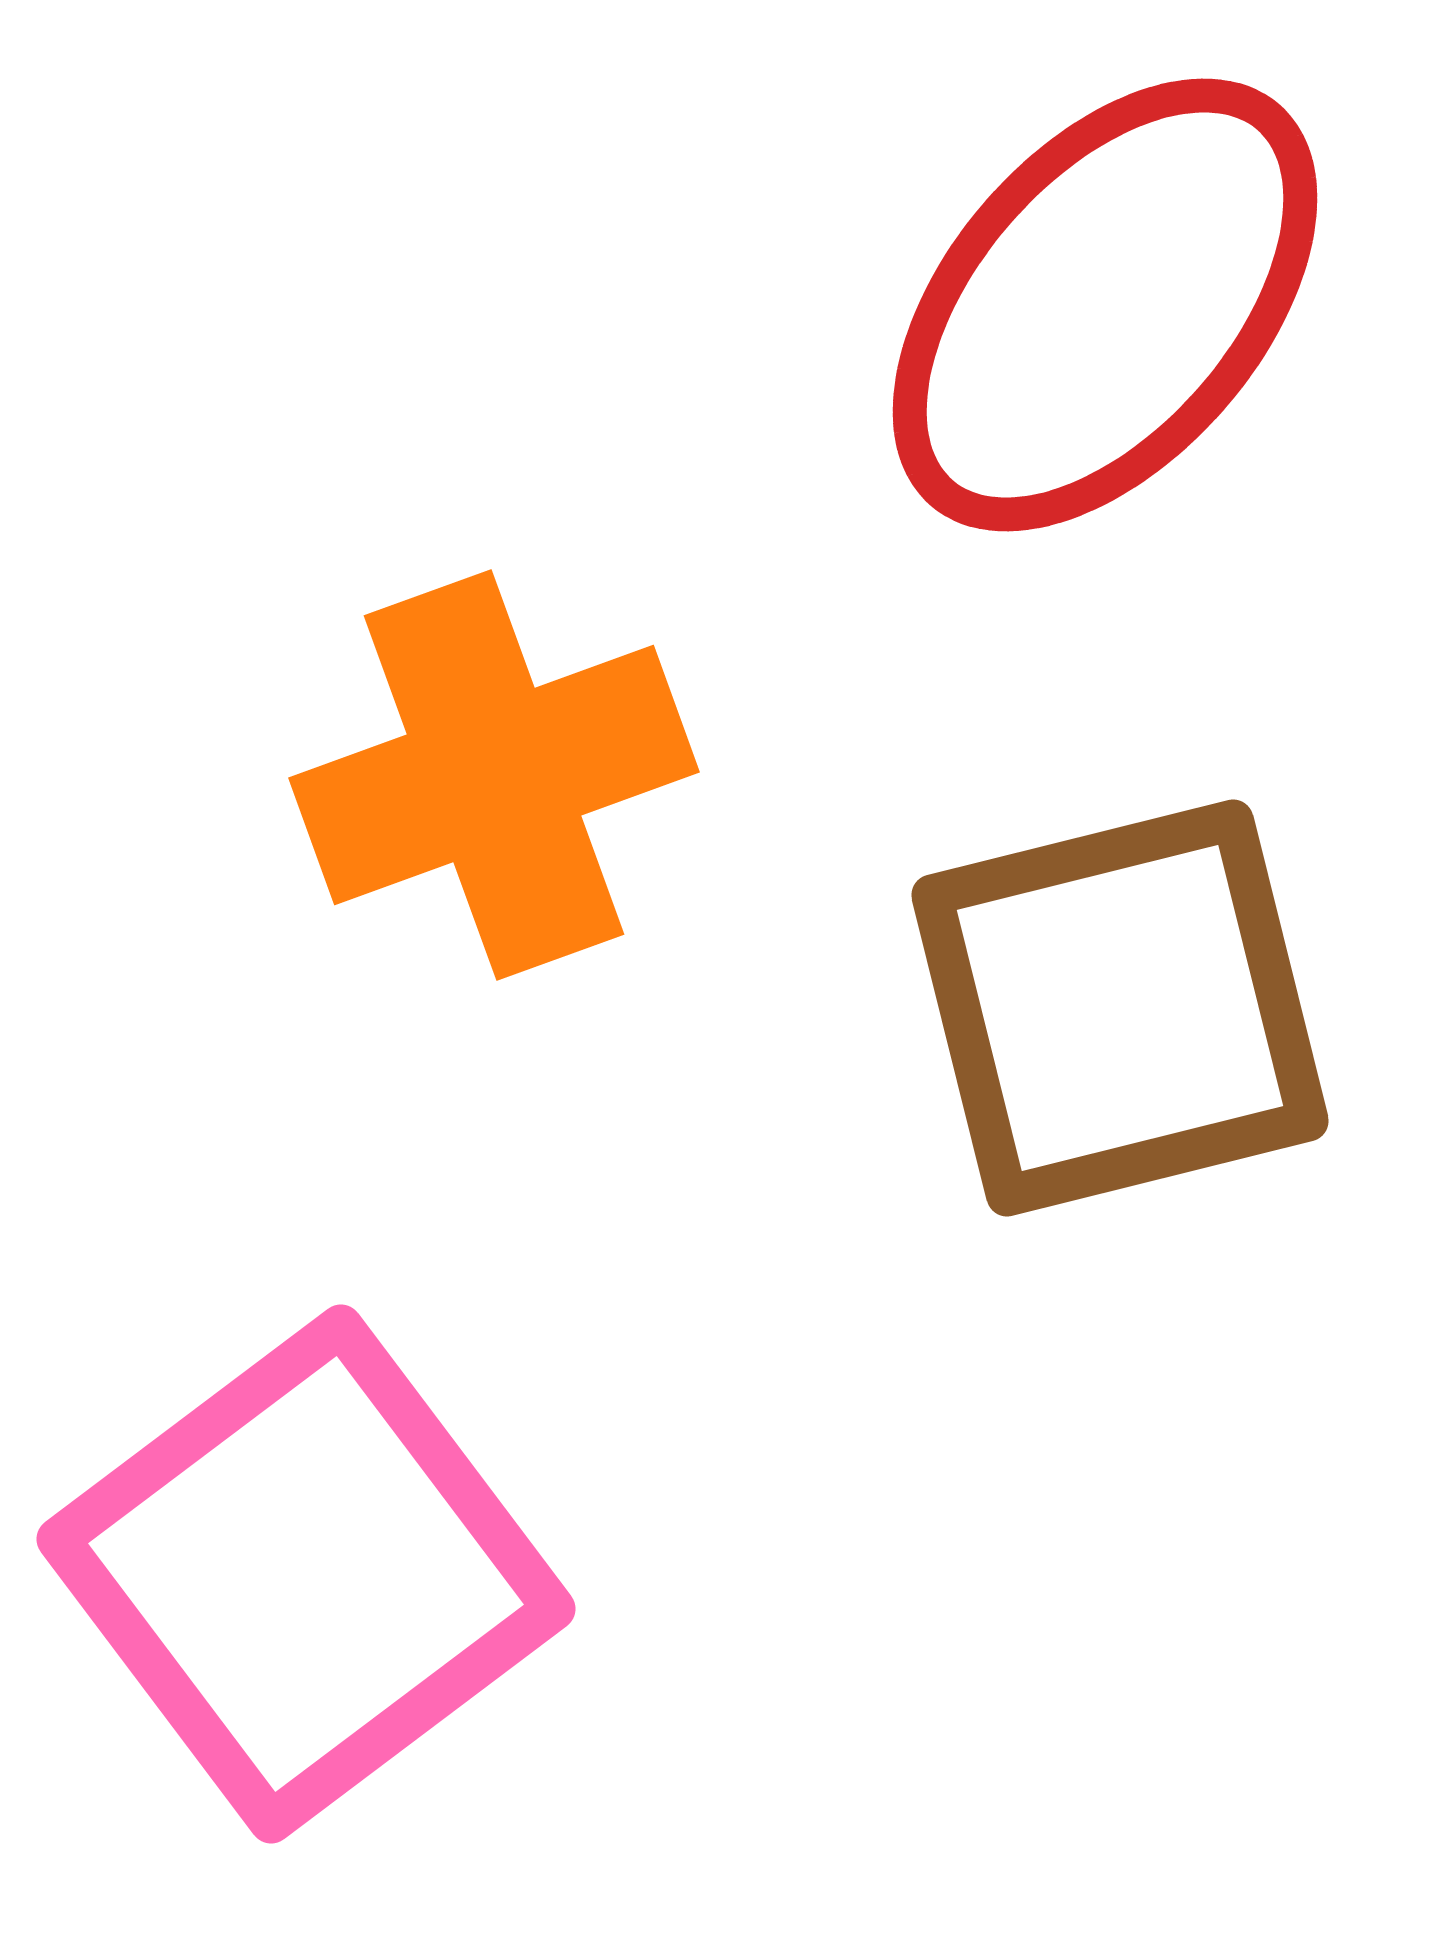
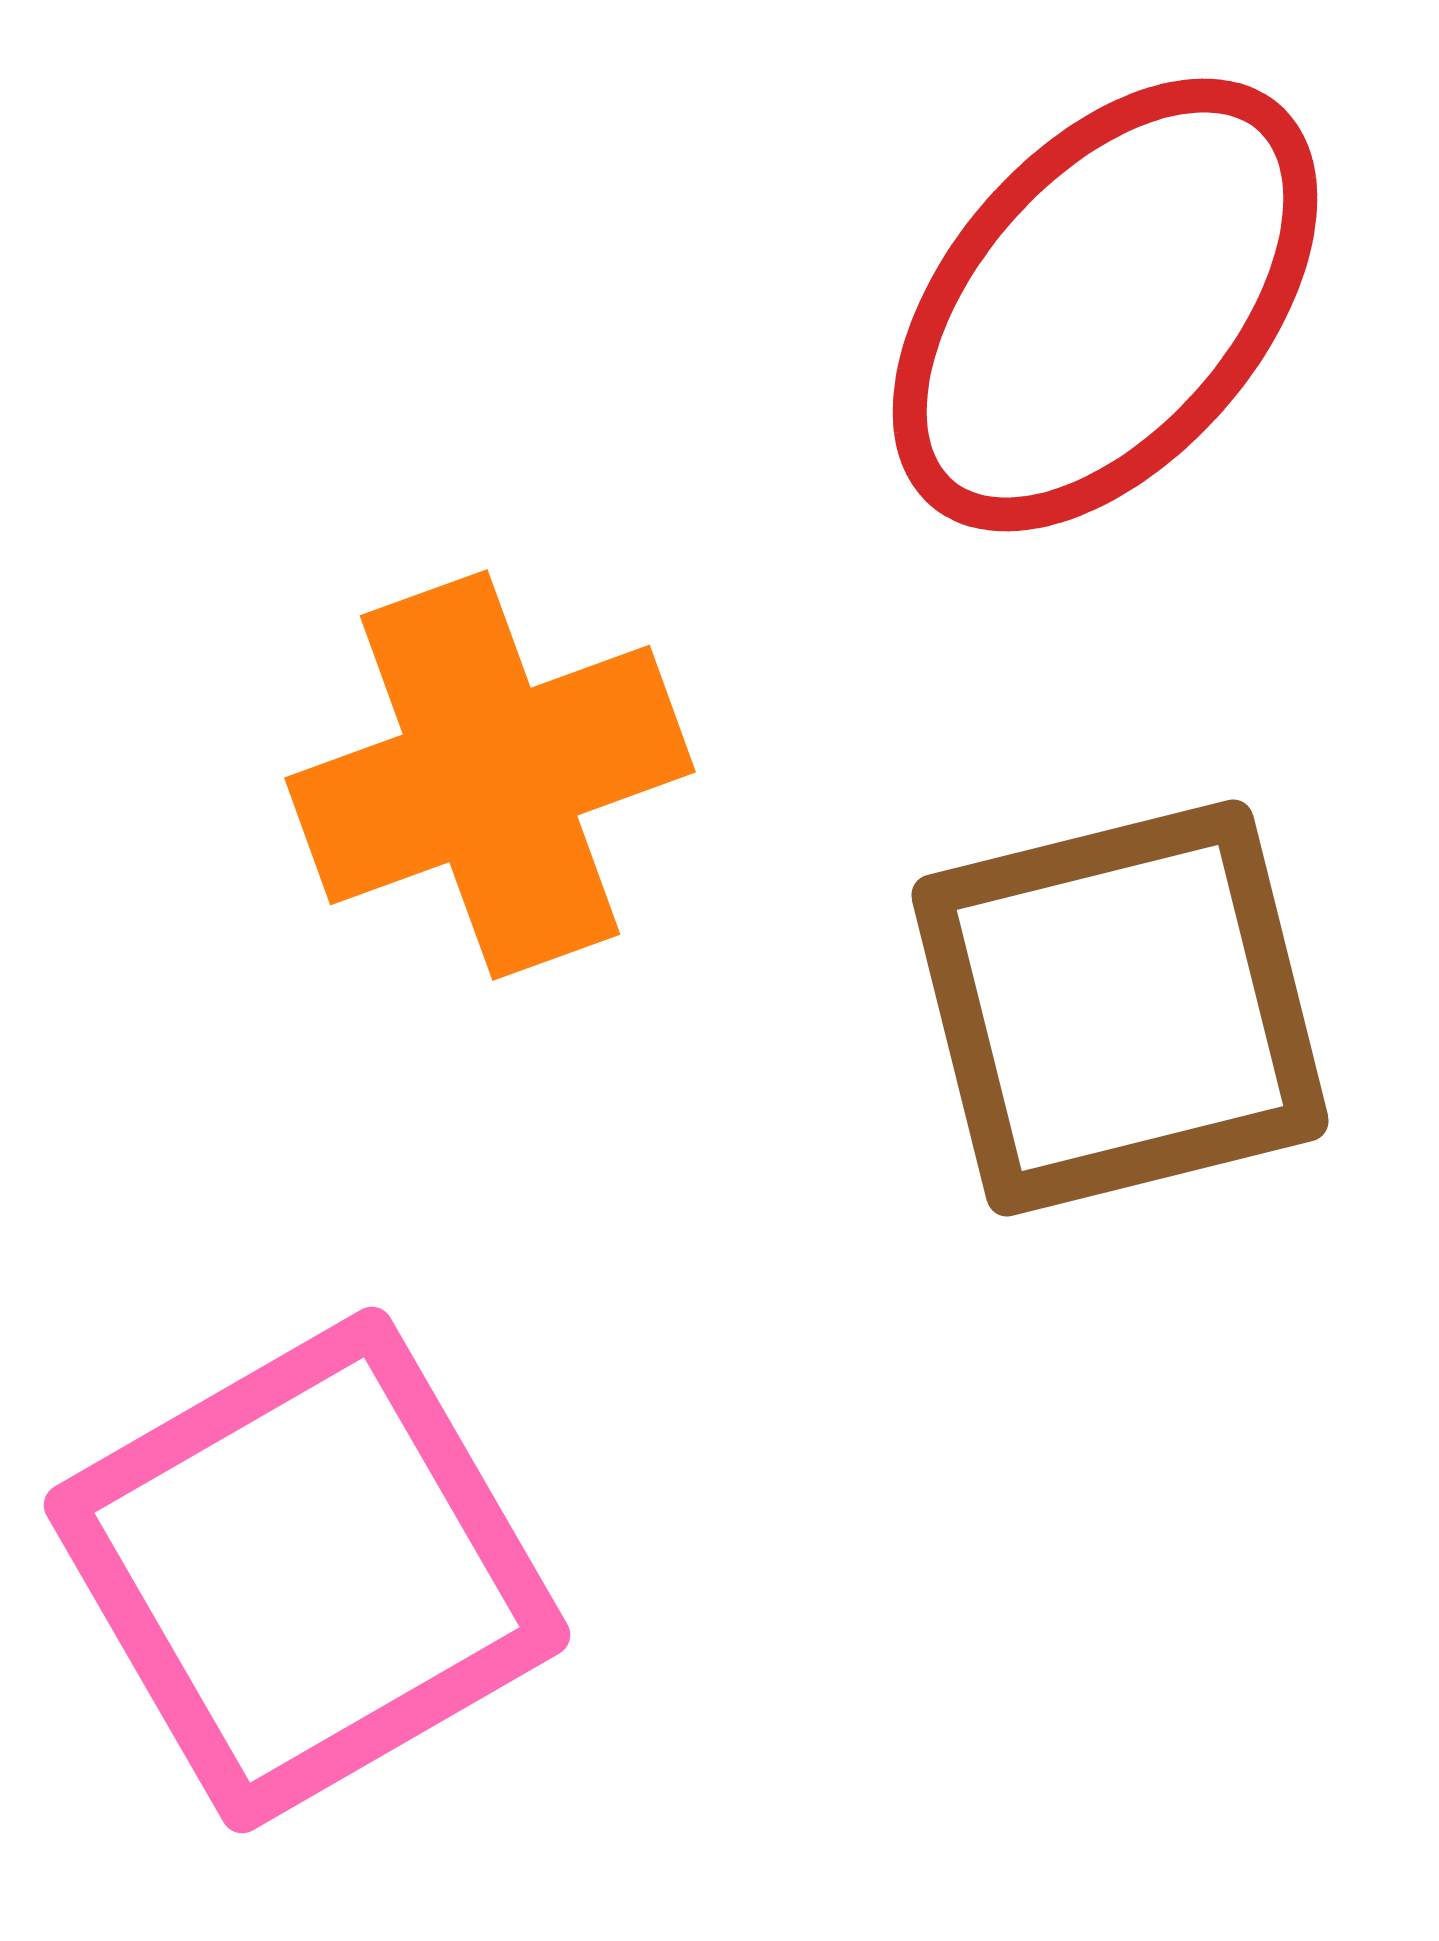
orange cross: moved 4 px left
pink square: moved 1 px right, 4 px up; rotated 7 degrees clockwise
